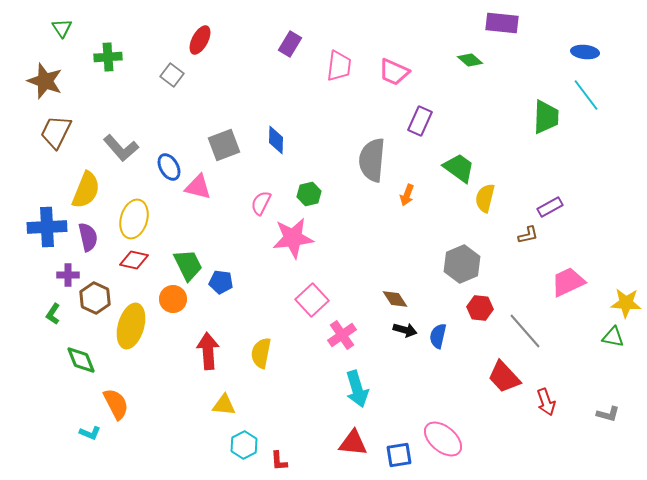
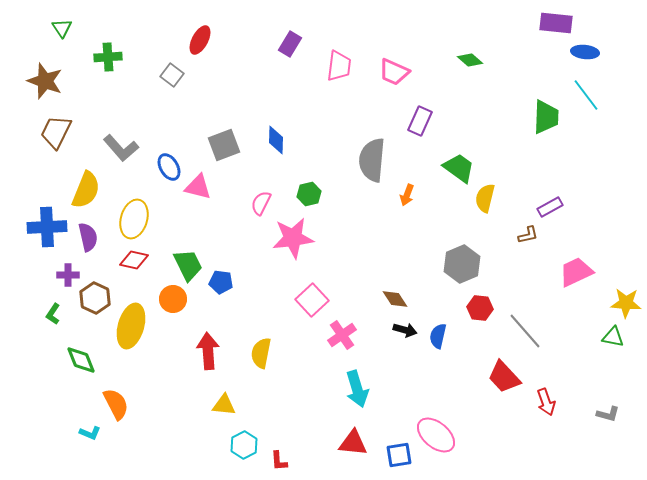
purple rectangle at (502, 23): moved 54 px right
pink trapezoid at (568, 282): moved 8 px right, 10 px up
pink ellipse at (443, 439): moved 7 px left, 4 px up
